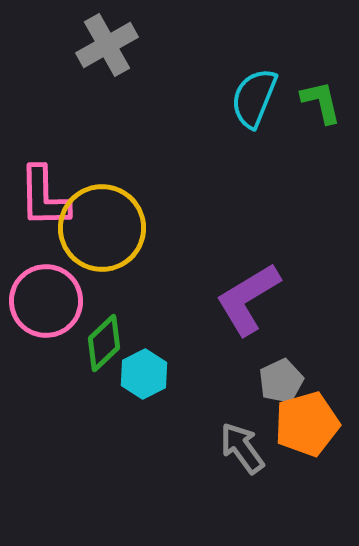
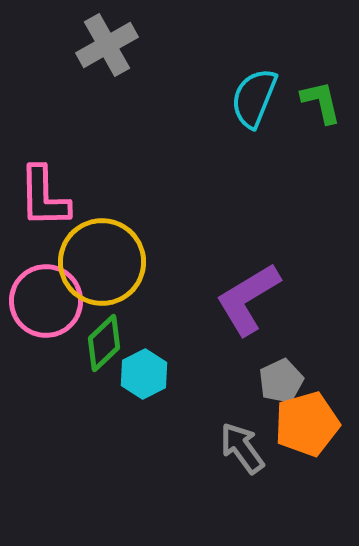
yellow circle: moved 34 px down
